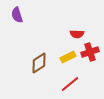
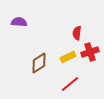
purple semicircle: moved 2 px right, 7 px down; rotated 112 degrees clockwise
red semicircle: moved 1 px up; rotated 96 degrees clockwise
